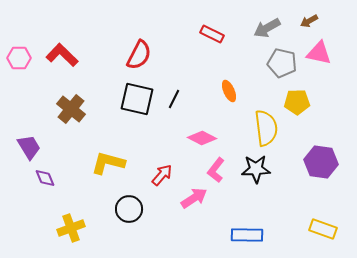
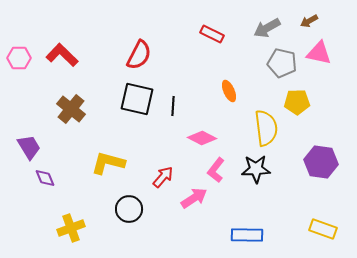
black line: moved 1 px left, 7 px down; rotated 24 degrees counterclockwise
red arrow: moved 1 px right, 2 px down
